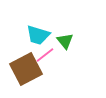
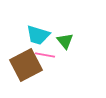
pink line: rotated 48 degrees clockwise
brown square: moved 4 px up
